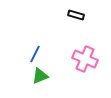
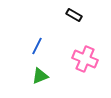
black rectangle: moved 2 px left; rotated 14 degrees clockwise
blue line: moved 2 px right, 8 px up
